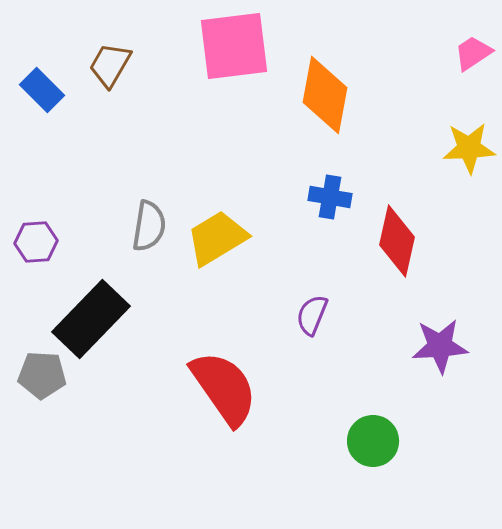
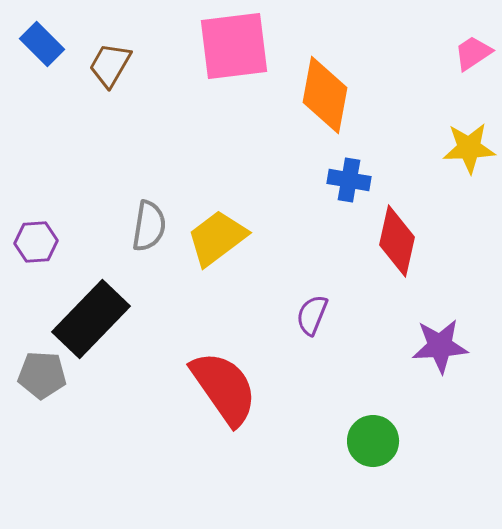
blue rectangle: moved 46 px up
blue cross: moved 19 px right, 17 px up
yellow trapezoid: rotated 6 degrees counterclockwise
